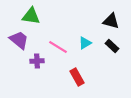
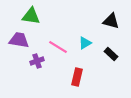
purple trapezoid: rotated 30 degrees counterclockwise
black rectangle: moved 1 px left, 8 px down
purple cross: rotated 16 degrees counterclockwise
red rectangle: rotated 42 degrees clockwise
